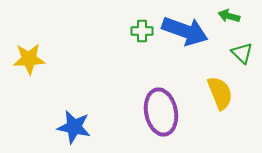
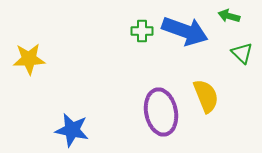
yellow semicircle: moved 14 px left, 3 px down
blue star: moved 2 px left, 3 px down
